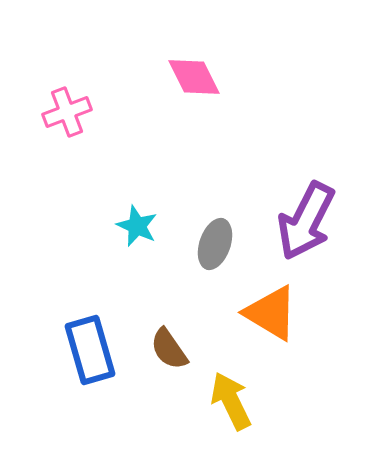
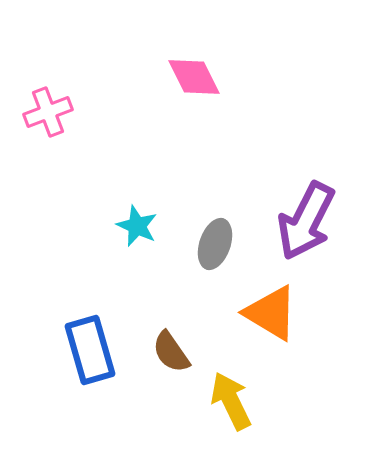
pink cross: moved 19 px left
brown semicircle: moved 2 px right, 3 px down
